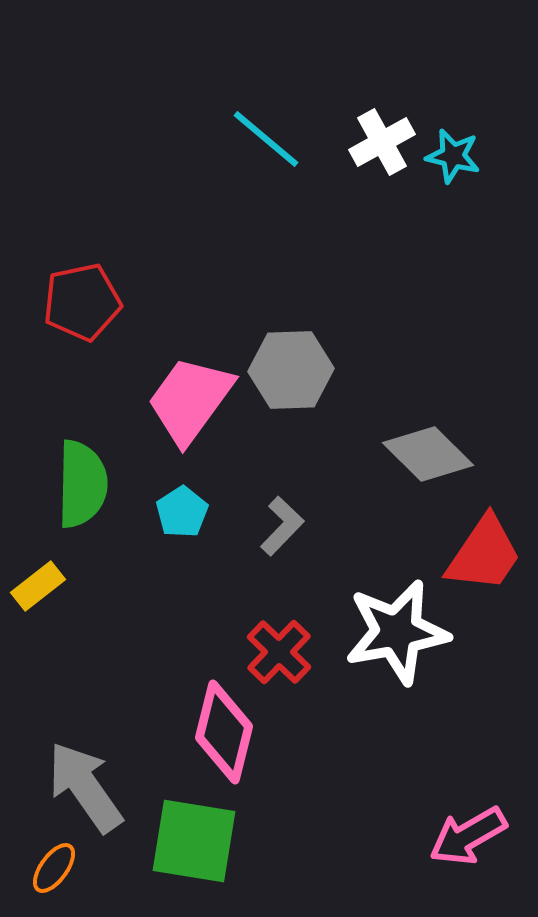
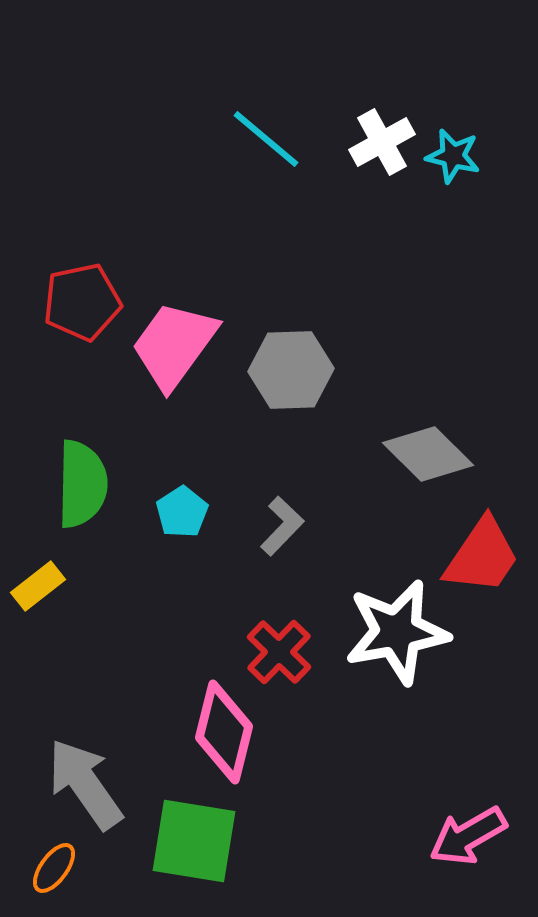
pink trapezoid: moved 16 px left, 55 px up
red trapezoid: moved 2 px left, 2 px down
gray arrow: moved 3 px up
